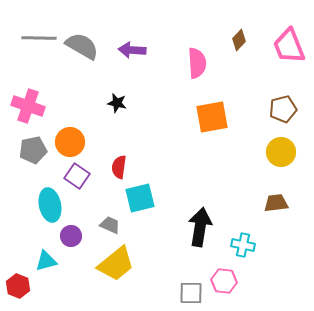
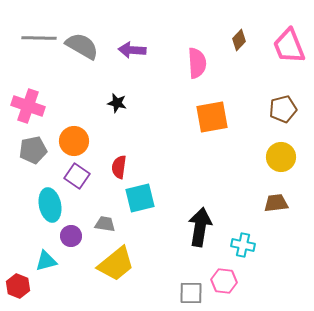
orange circle: moved 4 px right, 1 px up
yellow circle: moved 5 px down
gray trapezoid: moved 5 px left, 1 px up; rotated 15 degrees counterclockwise
